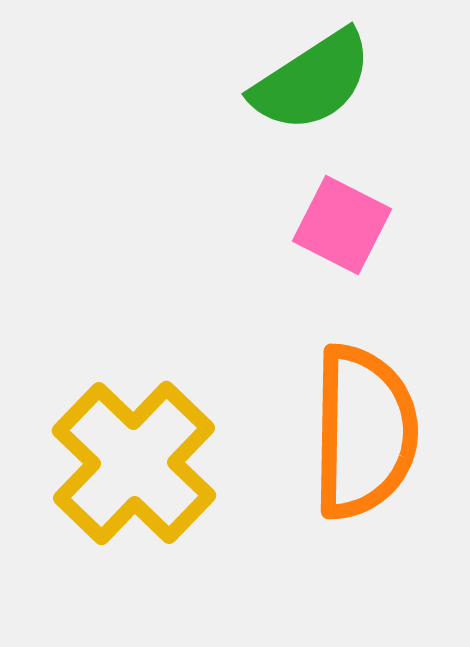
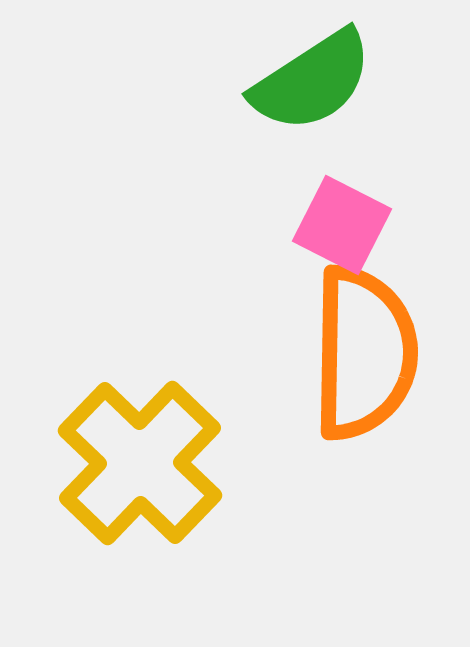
orange semicircle: moved 79 px up
yellow cross: moved 6 px right
